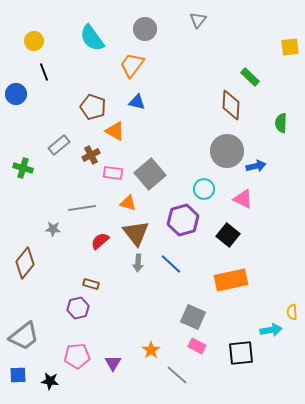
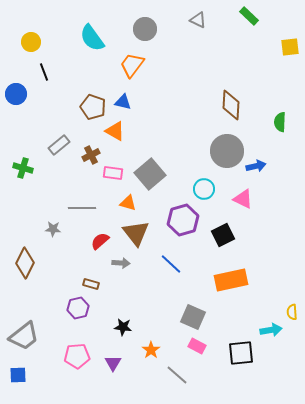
gray triangle at (198, 20): rotated 42 degrees counterclockwise
yellow circle at (34, 41): moved 3 px left, 1 px down
green rectangle at (250, 77): moved 1 px left, 61 px up
blue triangle at (137, 102): moved 14 px left
green semicircle at (281, 123): moved 1 px left, 1 px up
gray line at (82, 208): rotated 8 degrees clockwise
black square at (228, 235): moved 5 px left; rotated 25 degrees clockwise
brown diamond at (25, 263): rotated 12 degrees counterclockwise
gray arrow at (138, 263): moved 17 px left; rotated 90 degrees counterclockwise
black star at (50, 381): moved 73 px right, 54 px up
